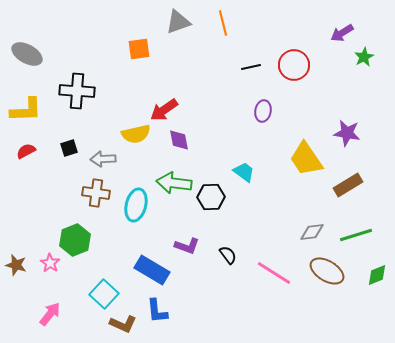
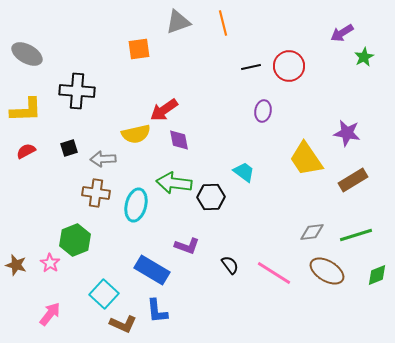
red circle: moved 5 px left, 1 px down
brown rectangle: moved 5 px right, 5 px up
black semicircle: moved 2 px right, 10 px down
